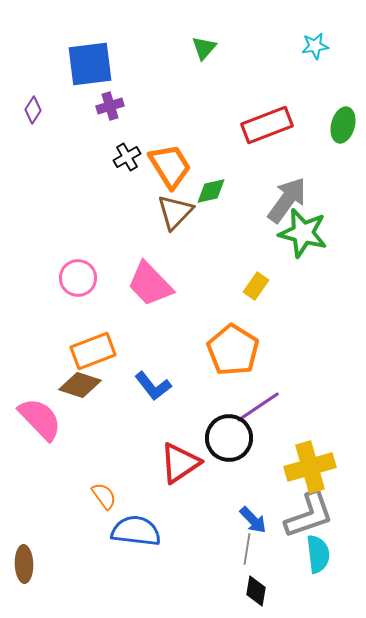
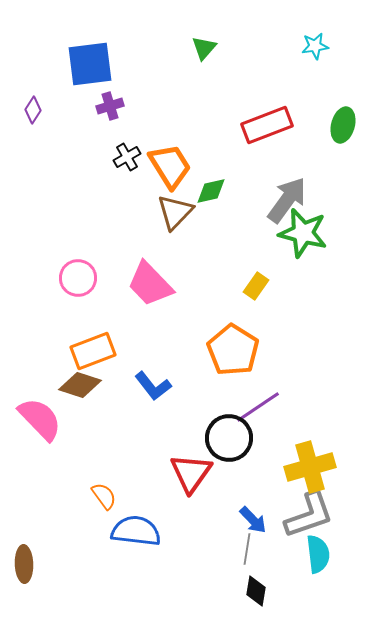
red triangle: moved 11 px right, 10 px down; rotated 21 degrees counterclockwise
